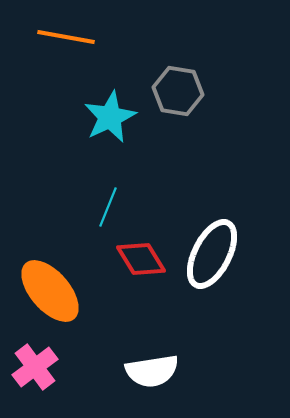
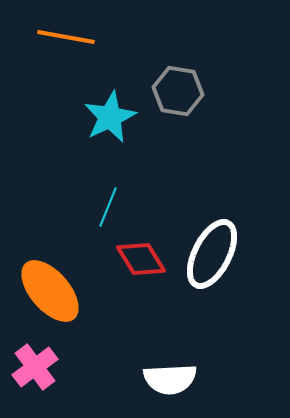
white semicircle: moved 18 px right, 8 px down; rotated 6 degrees clockwise
